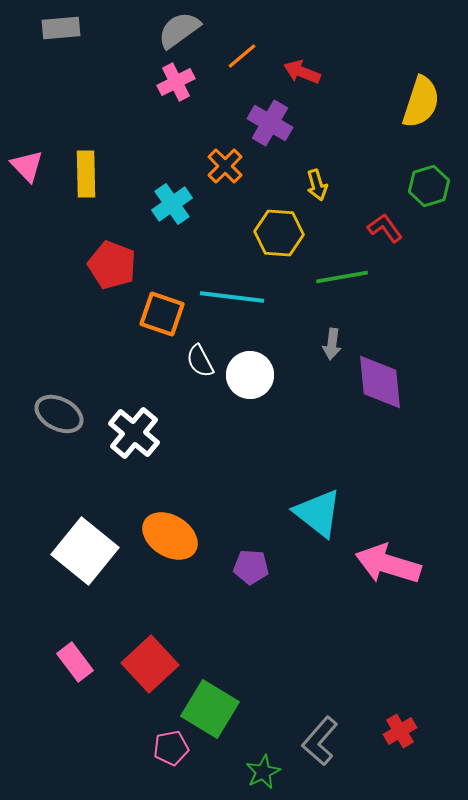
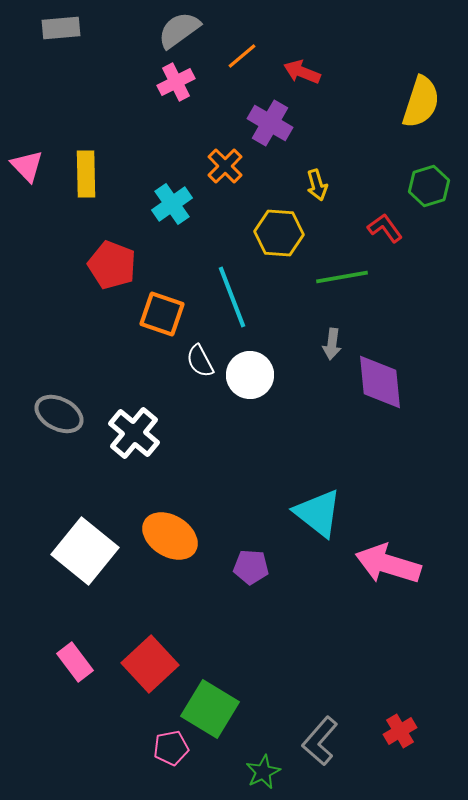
cyan line: rotated 62 degrees clockwise
